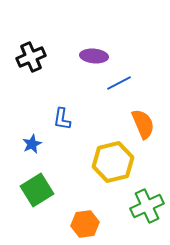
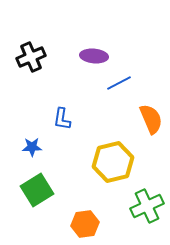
orange semicircle: moved 8 px right, 5 px up
blue star: moved 3 px down; rotated 24 degrees clockwise
